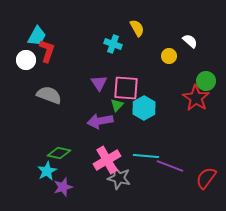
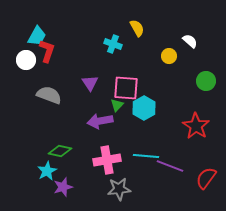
purple triangle: moved 9 px left
red star: moved 28 px down
green diamond: moved 1 px right, 2 px up
pink cross: rotated 20 degrees clockwise
gray star: moved 11 px down; rotated 20 degrees counterclockwise
